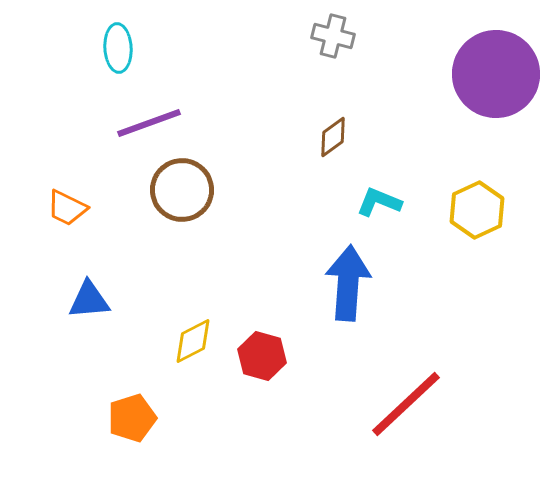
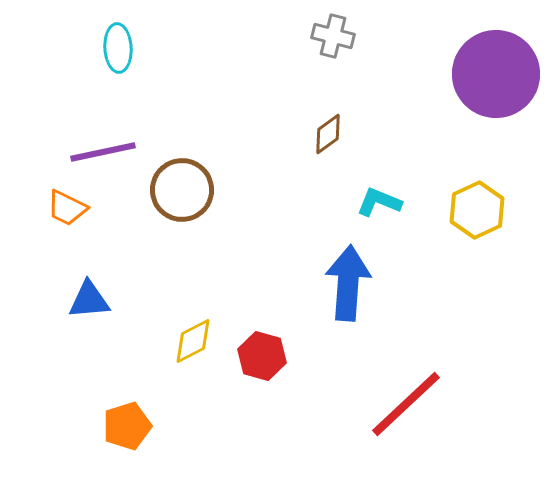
purple line: moved 46 px left, 29 px down; rotated 8 degrees clockwise
brown diamond: moved 5 px left, 3 px up
orange pentagon: moved 5 px left, 8 px down
